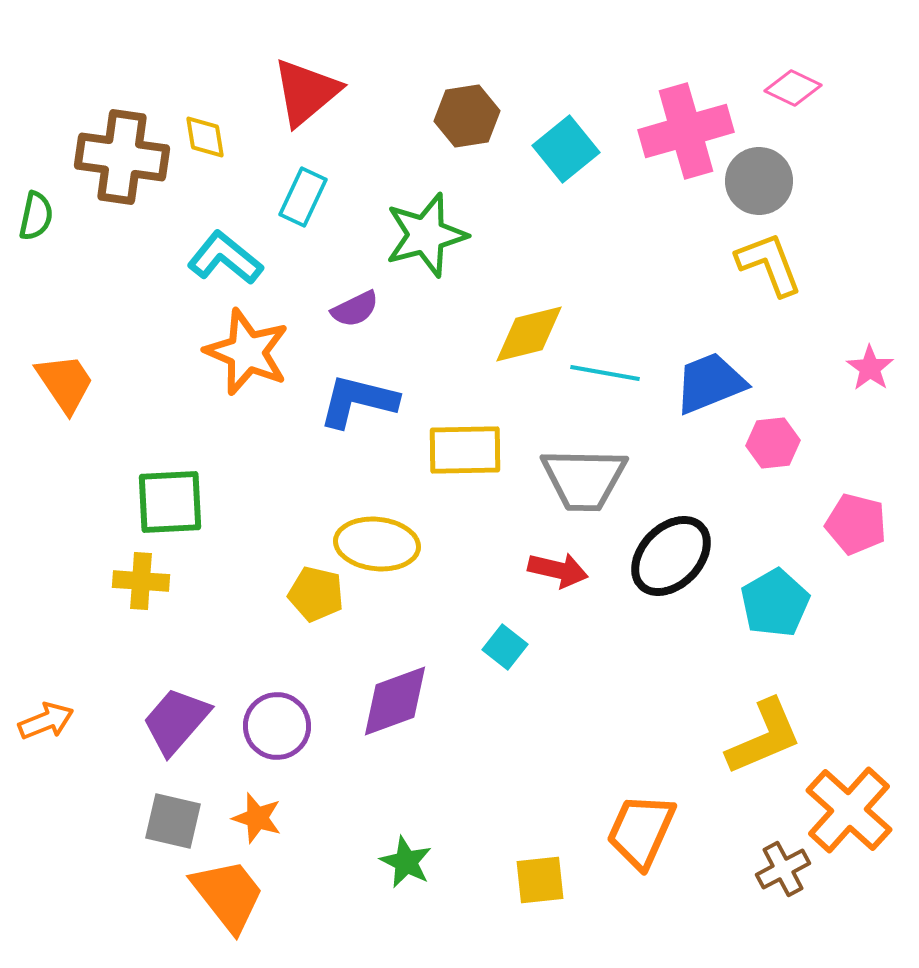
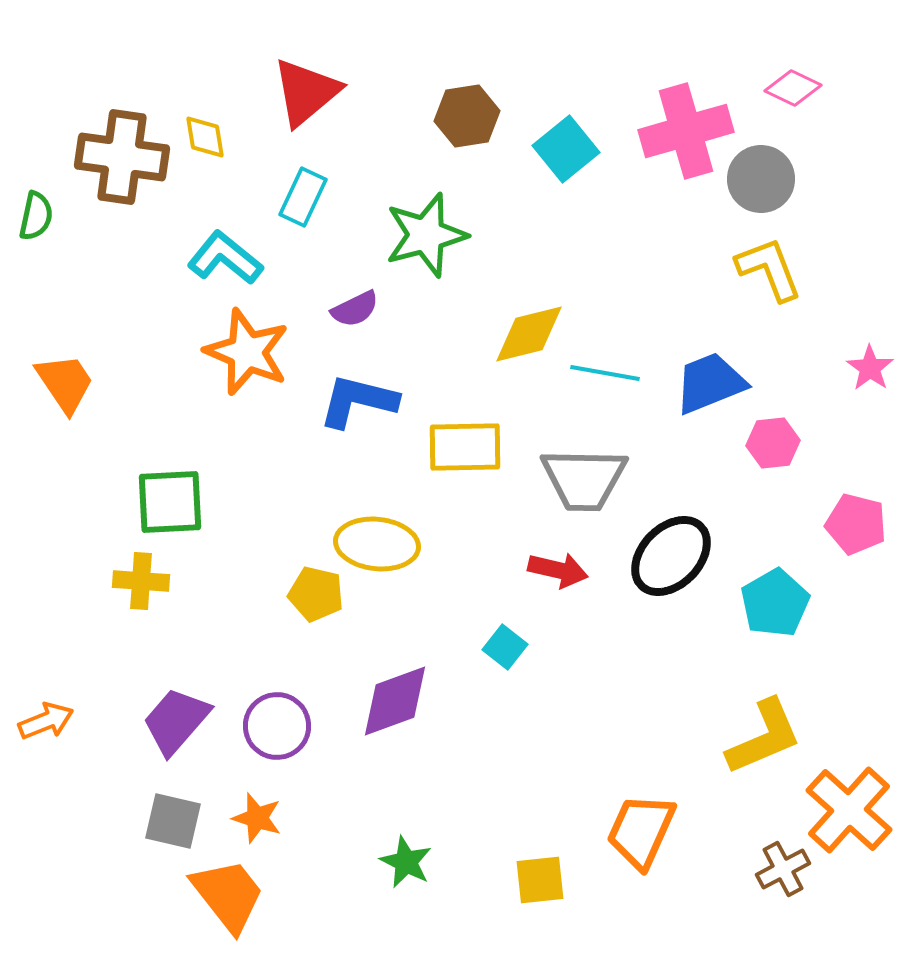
gray circle at (759, 181): moved 2 px right, 2 px up
yellow L-shape at (769, 264): moved 5 px down
yellow rectangle at (465, 450): moved 3 px up
